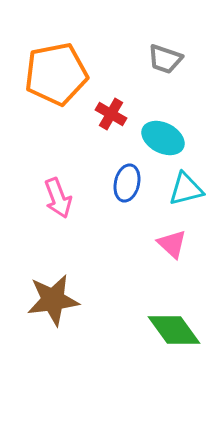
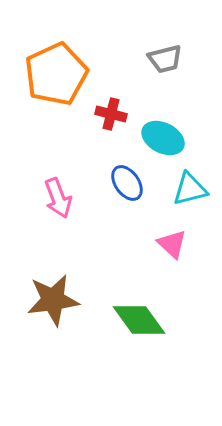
gray trapezoid: rotated 33 degrees counterclockwise
orange pentagon: rotated 14 degrees counterclockwise
red cross: rotated 16 degrees counterclockwise
blue ellipse: rotated 48 degrees counterclockwise
cyan triangle: moved 4 px right
green diamond: moved 35 px left, 10 px up
